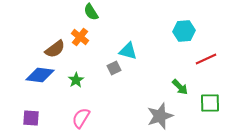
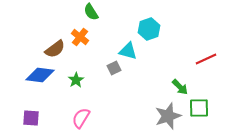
cyan hexagon: moved 35 px left, 2 px up; rotated 15 degrees counterclockwise
green square: moved 11 px left, 5 px down
gray star: moved 8 px right
